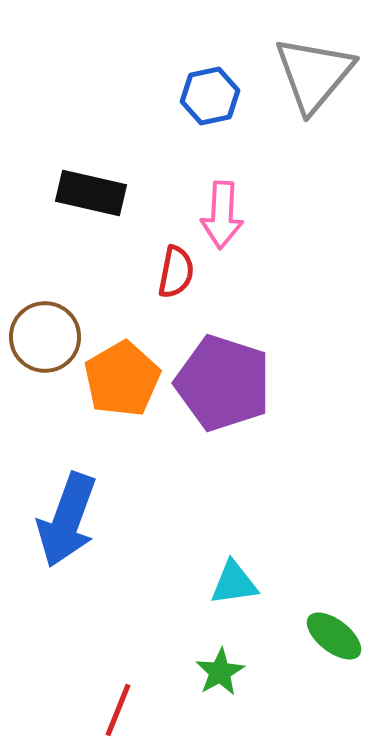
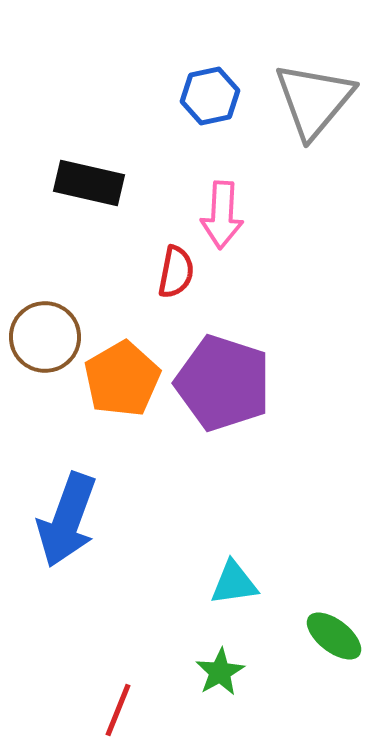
gray triangle: moved 26 px down
black rectangle: moved 2 px left, 10 px up
